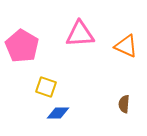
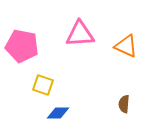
pink pentagon: rotated 20 degrees counterclockwise
yellow square: moved 3 px left, 2 px up
